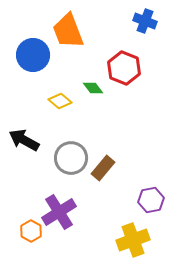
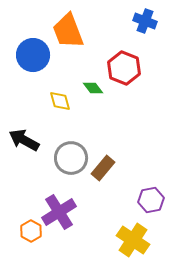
yellow diamond: rotated 35 degrees clockwise
yellow cross: rotated 36 degrees counterclockwise
